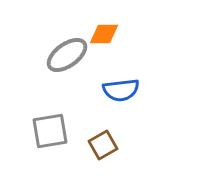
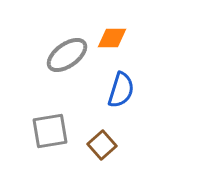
orange diamond: moved 8 px right, 4 px down
blue semicircle: rotated 66 degrees counterclockwise
brown square: moved 1 px left; rotated 12 degrees counterclockwise
